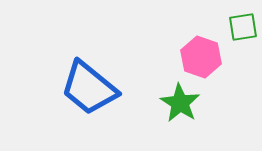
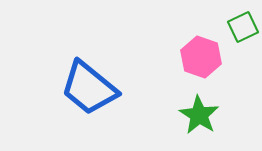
green square: rotated 16 degrees counterclockwise
green star: moved 19 px right, 12 px down
